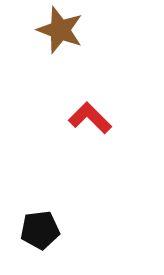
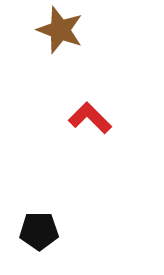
black pentagon: moved 1 px left, 1 px down; rotated 6 degrees clockwise
